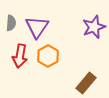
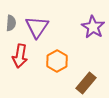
purple star: moved 1 px left; rotated 20 degrees counterclockwise
orange hexagon: moved 9 px right, 5 px down
